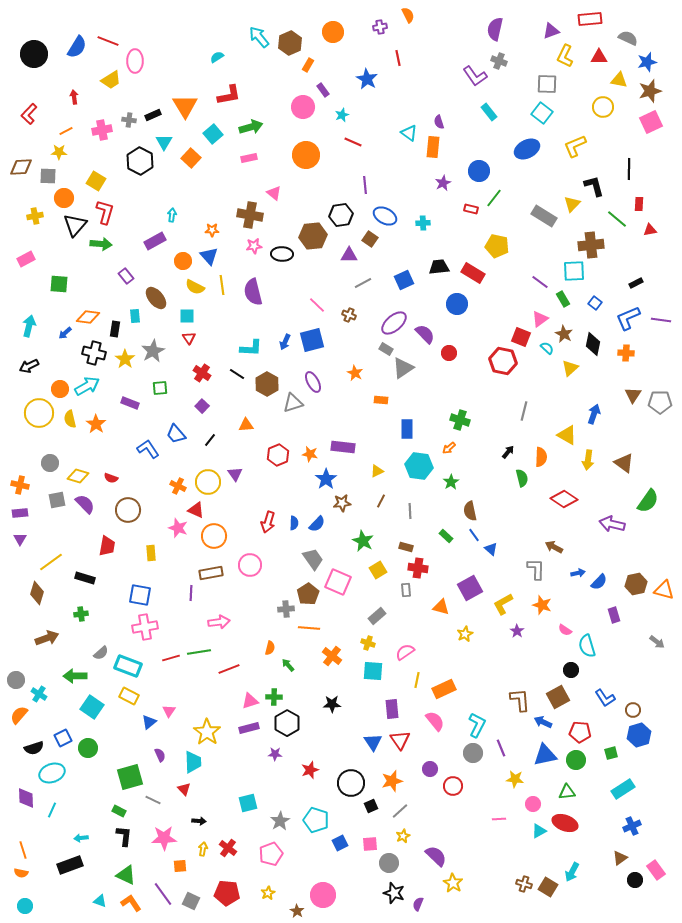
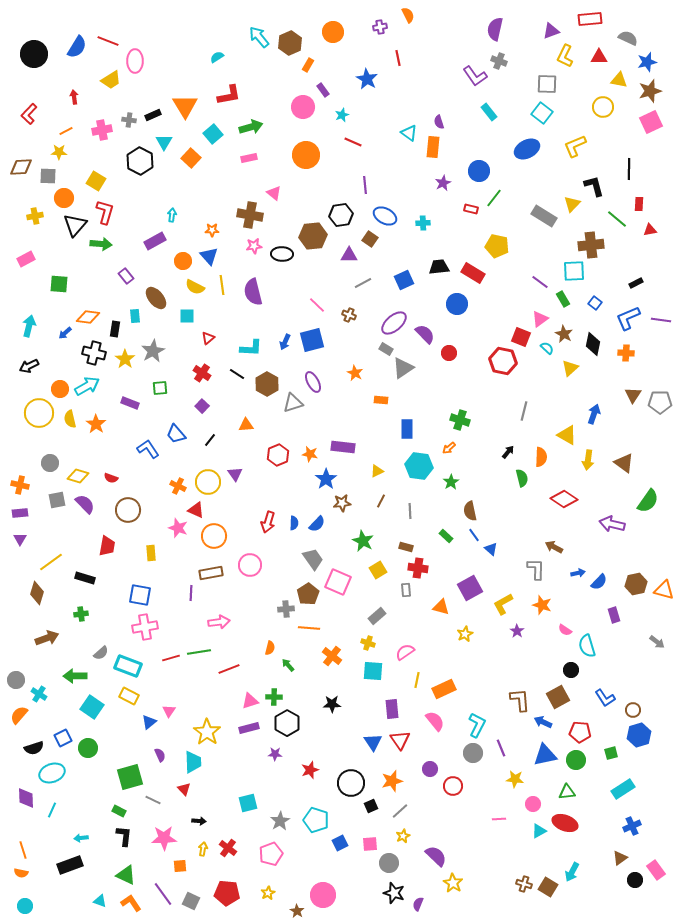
red triangle at (189, 338): moved 19 px right; rotated 24 degrees clockwise
